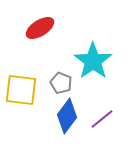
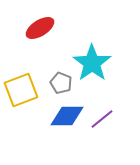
cyan star: moved 1 px left, 2 px down
yellow square: rotated 28 degrees counterclockwise
blue diamond: rotated 52 degrees clockwise
